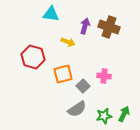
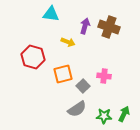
green star: rotated 14 degrees clockwise
